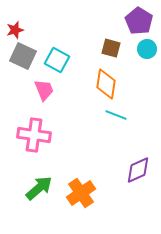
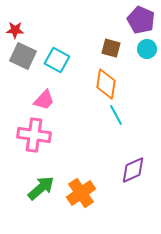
purple pentagon: moved 2 px right, 1 px up; rotated 8 degrees counterclockwise
red star: rotated 18 degrees clockwise
pink trapezoid: moved 10 px down; rotated 65 degrees clockwise
cyan line: rotated 40 degrees clockwise
purple diamond: moved 5 px left
green arrow: moved 2 px right
